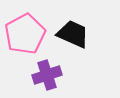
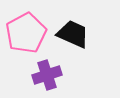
pink pentagon: moved 1 px right, 1 px up
